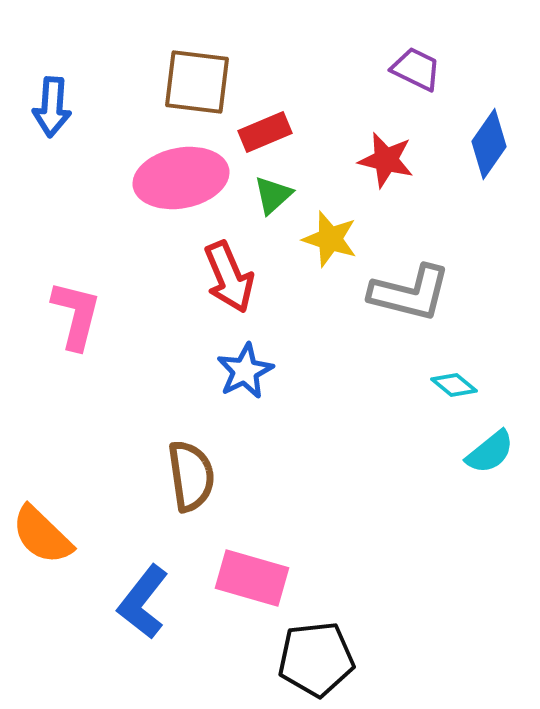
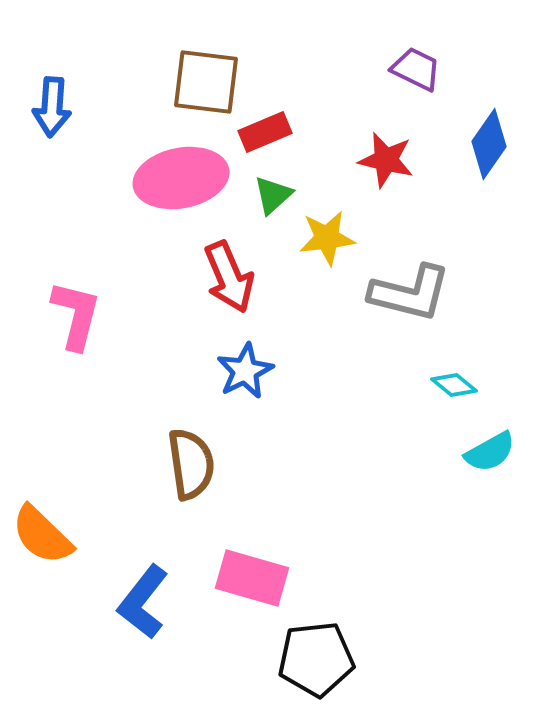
brown square: moved 9 px right
yellow star: moved 3 px left, 1 px up; rotated 24 degrees counterclockwise
cyan semicircle: rotated 10 degrees clockwise
brown semicircle: moved 12 px up
